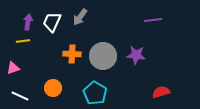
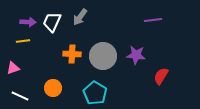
purple arrow: rotated 84 degrees clockwise
red semicircle: moved 16 px up; rotated 42 degrees counterclockwise
